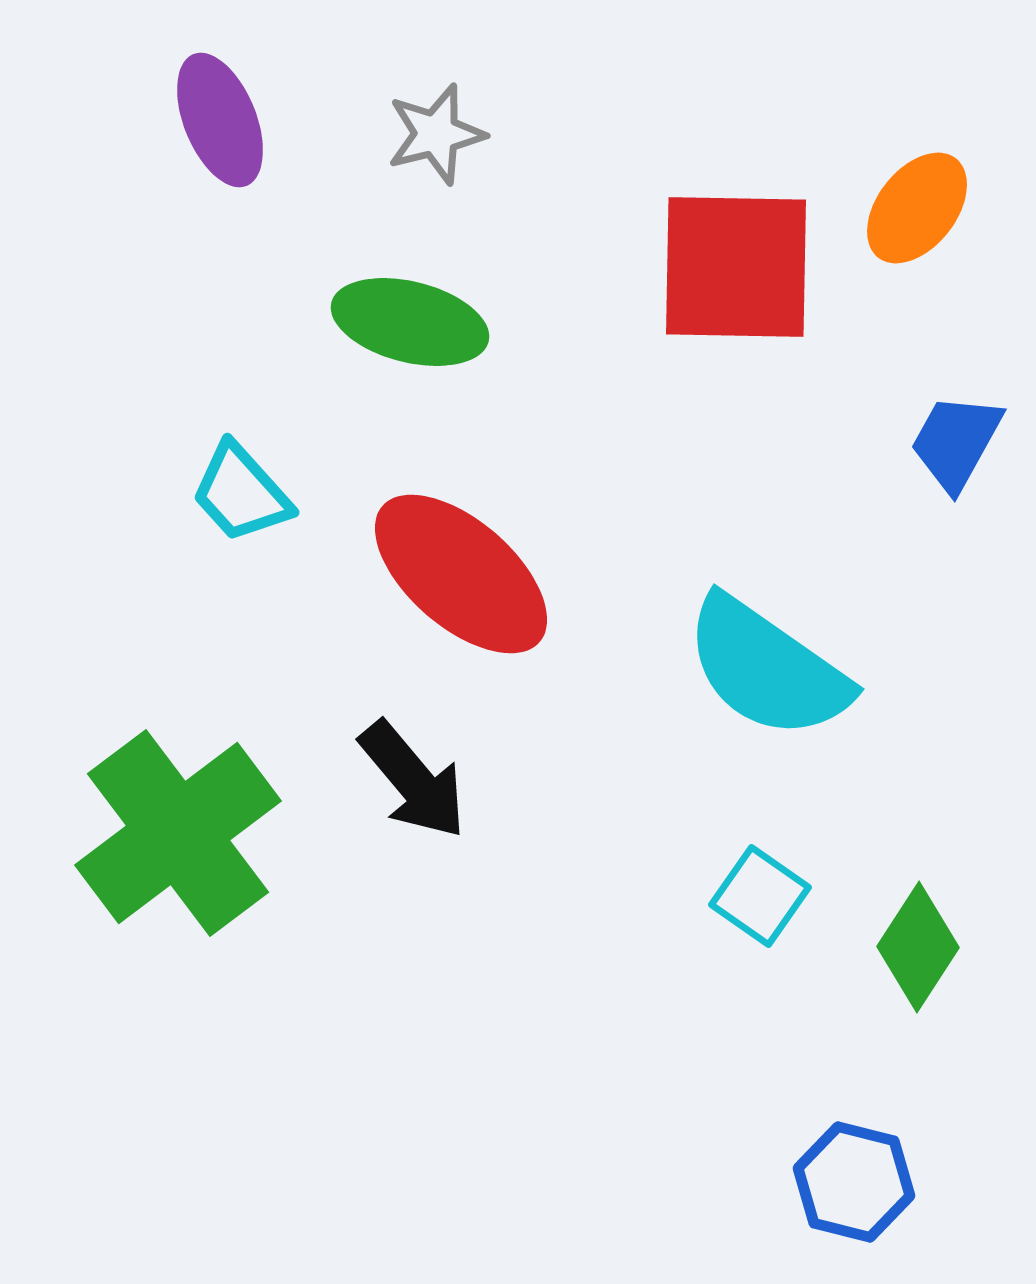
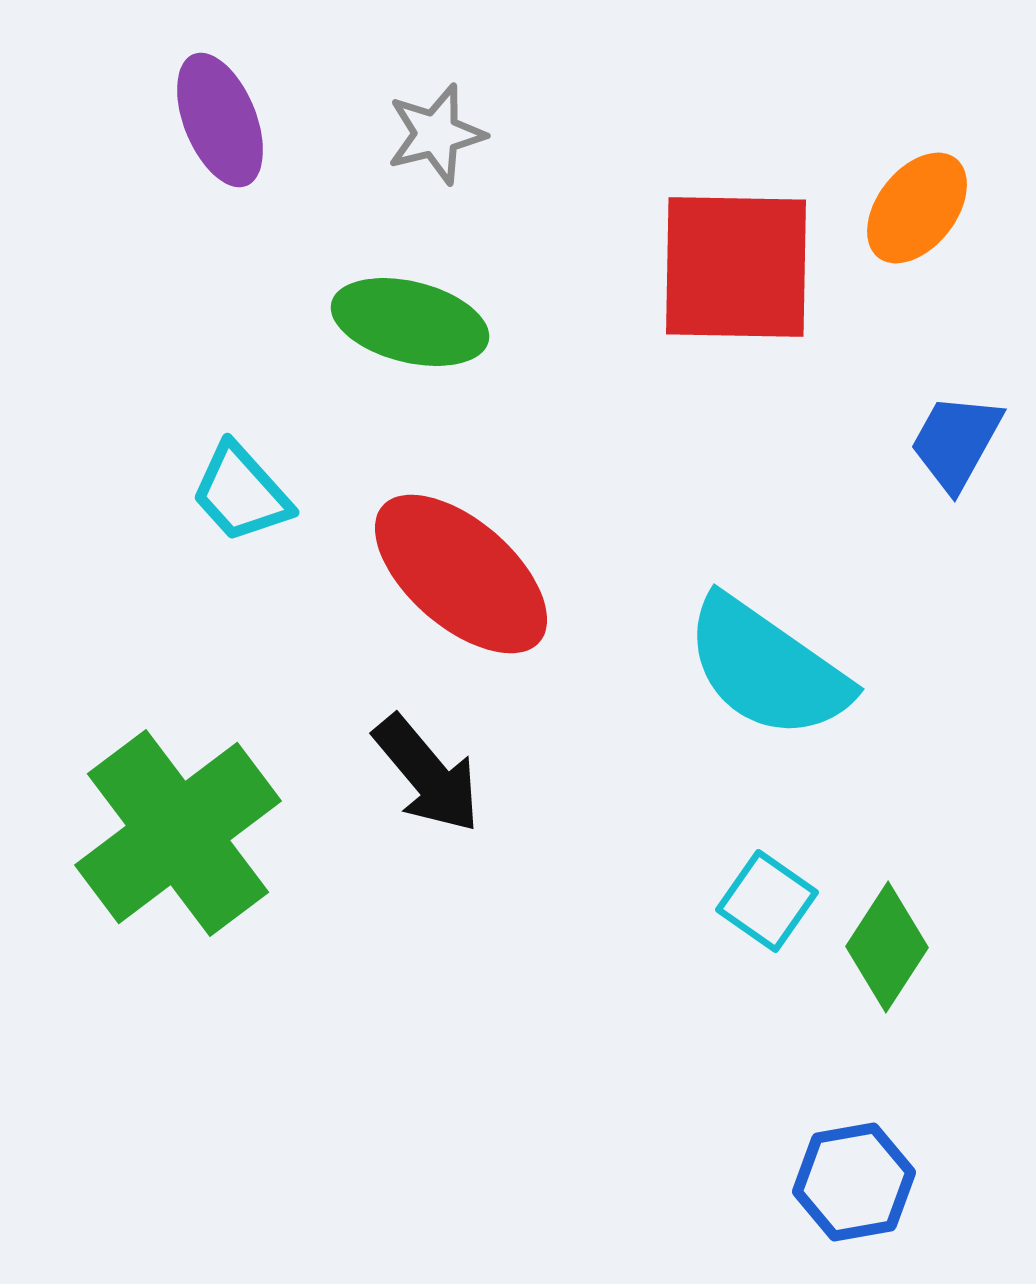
black arrow: moved 14 px right, 6 px up
cyan square: moved 7 px right, 5 px down
green diamond: moved 31 px left
blue hexagon: rotated 24 degrees counterclockwise
